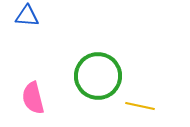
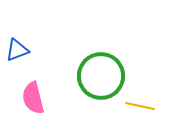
blue triangle: moved 10 px left, 34 px down; rotated 25 degrees counterclockwise
green circle: moved 3 px right
